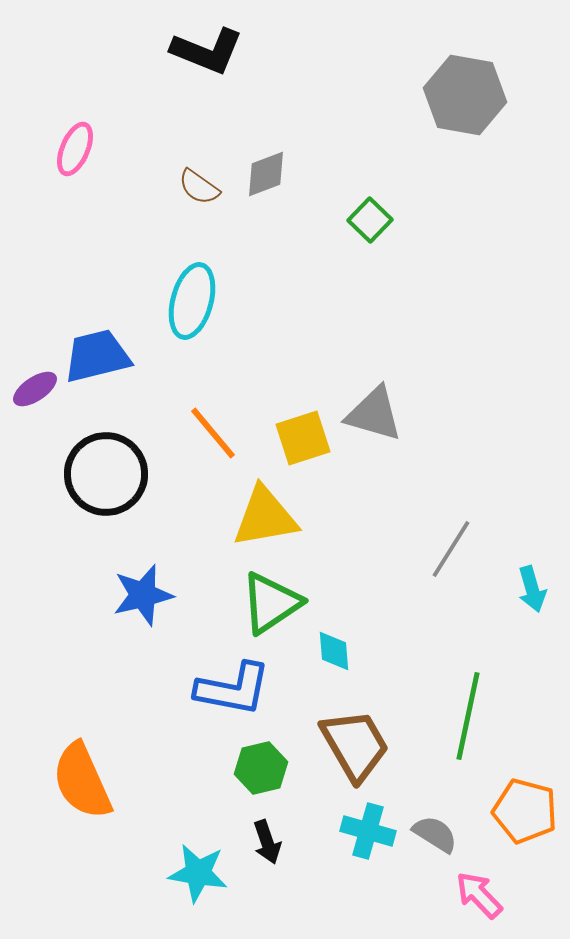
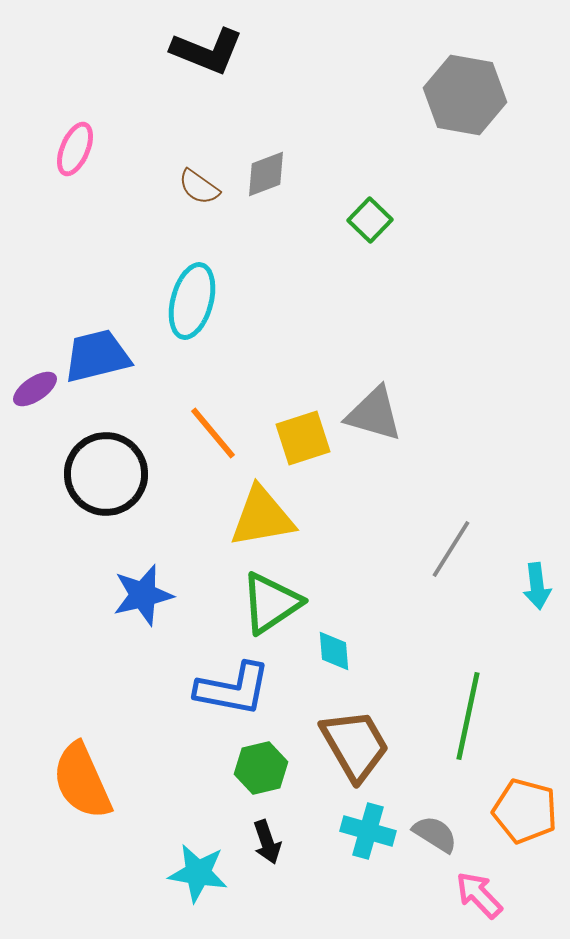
yellow triangle: moved 3 px left
cyan arrow: moved 5 px right, 3 px up; rotated 9 degrees clockwise
